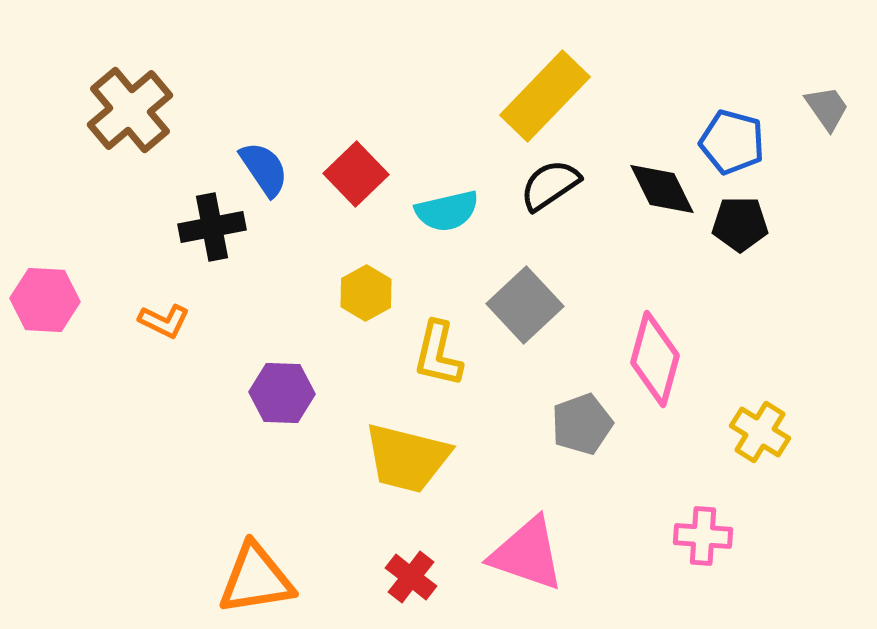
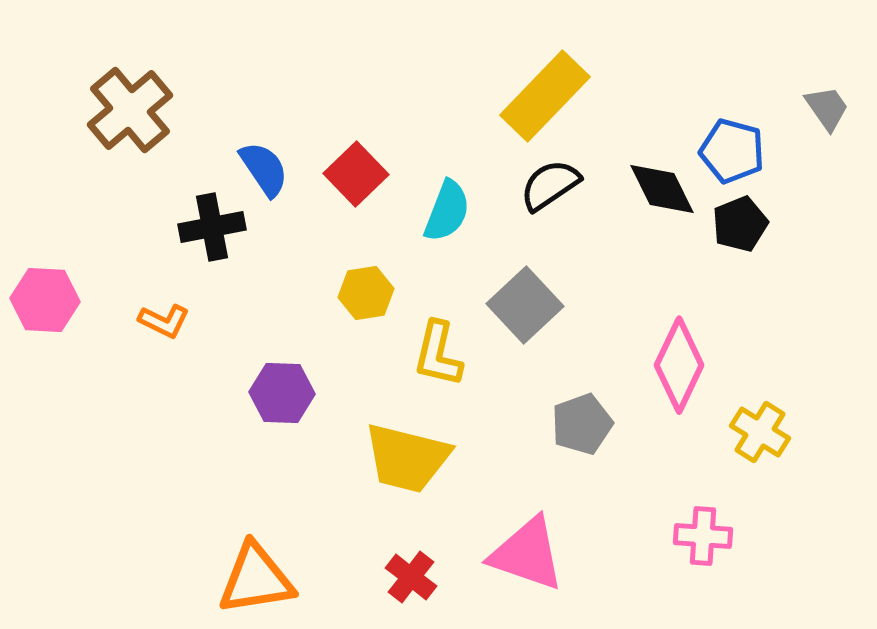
blue pentagon: moved 9 px down
cyan semicircle: rotated 56 degrees counterclockwise
black pentagon: rotated 22 degrees counterclockwise
yellow hexagon: rotated 20 degrees clockwise
pink diamond: moved 24 px right, 6 px down; rotated 10 degrees clockwise
